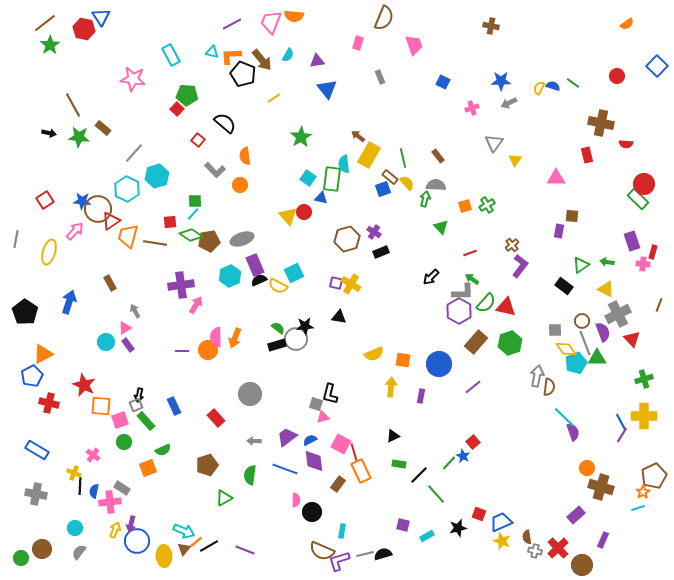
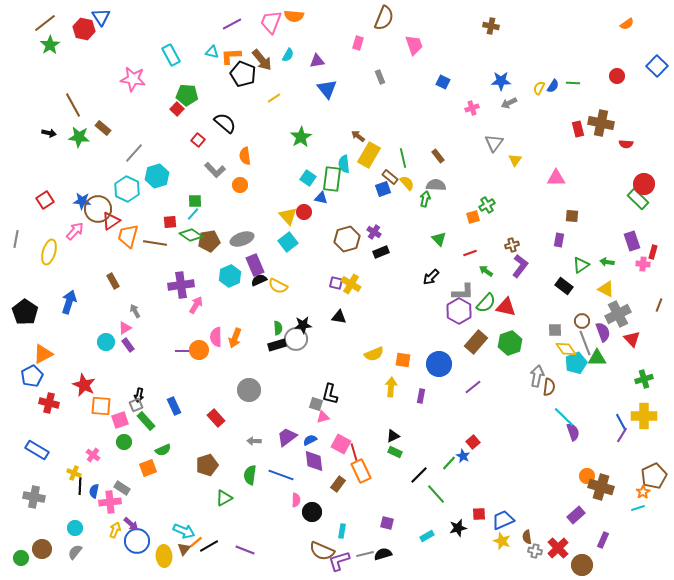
green line at (573, 83): rotated 32 degrees counterclockwise
blue semicircle at (553, 86): rotated 104 degrees clockwise
red rectangle at (587, 155): moved 9 px left, 26 px up
orange square at (465, 206): moved 8 px right, 11 px down
green triangle at (441, 227): moved 2 px left, 12 px down
purple rectangle at (559, 231): moved 9 px down
brown cross at (512, 245): rotated 24 degrees clockwise
cyan square at (294, 273): moved 6 px left, 31 px up; rotated 12 degrees counterclockwise
green arrow at (472, 279): moved 14 px right, 8 px up
brown rectangle at (110, 283): moved 3 px right, 2 px up
black star at (305, 326): moved 2 px left, 1 px up
green semicircle at (278, 328): rotated 48 degrees clockwise
orange circle at (208, 350): moved 9 px left
gray circle at (250, 394): moved 1 px left, 4 px up
green rectangle at (399, 464): moved 4 px left, 12 px up; rotated 16 degrees clockwise
orange circle at (587, 468): moved 8 px down
blue line at (285, 469): moved 4 px left, 6 px down
gray cross at (36, 494): moved 2 px left, 3 px down
red square at (479, 514): rotated 24 degrees counterclockwise
blue trapezoid at (501, 522): moved 2 px right, 2 px up
purple arrow at (131, 524): rotated 63 degrees counterclockwise
purple square at (403, 525): moved 16 px left, 2 px up
gray semicircle at (79, 552): moved 4 px left
